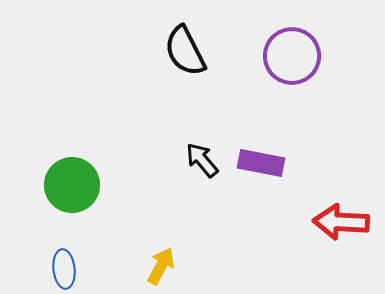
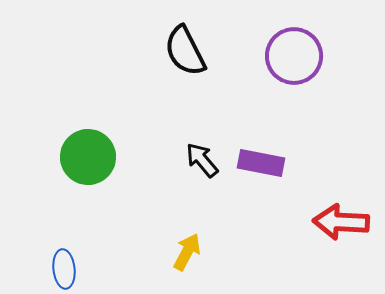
purple circle: moved 2 px right
green circle: moved 16 px right, 28 px up
yellow arrow: moved 26 px right, 14 px up
